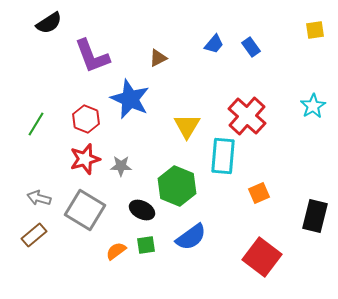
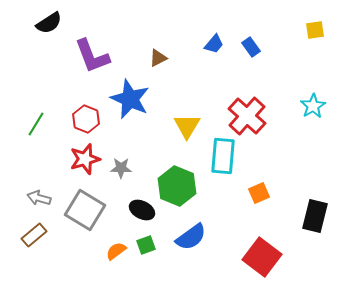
gray star: moved 2 px down
green square: rotated 12 degrees counterclockwise
